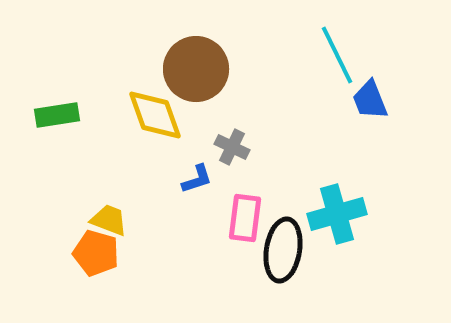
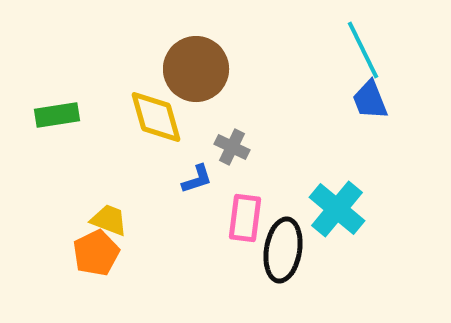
cyan line: moved 26 px right, 5 px up
yellow diamond: moved 1 px right, 2 px down; rotated 4 degrees clockwise
cyan cross: moved 5 px up; rotated 34 degrees counterclockwise
orange pentagon: rotated 30 degrees clockwise
